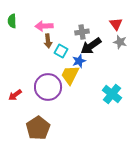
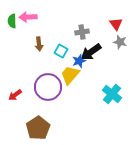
pink arrow: moved 16 px left, 9 px up
brown arrow: moved 9 px left, 3 px down
black arrow: moved 6 px down
yellow trapezoid: rotated 15 degrees clockwise
